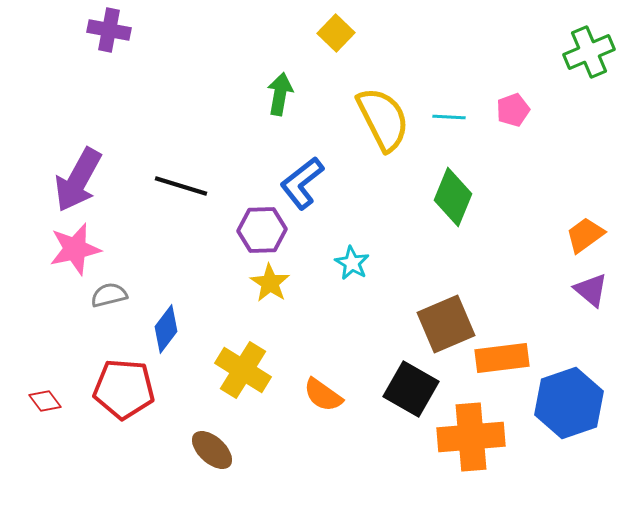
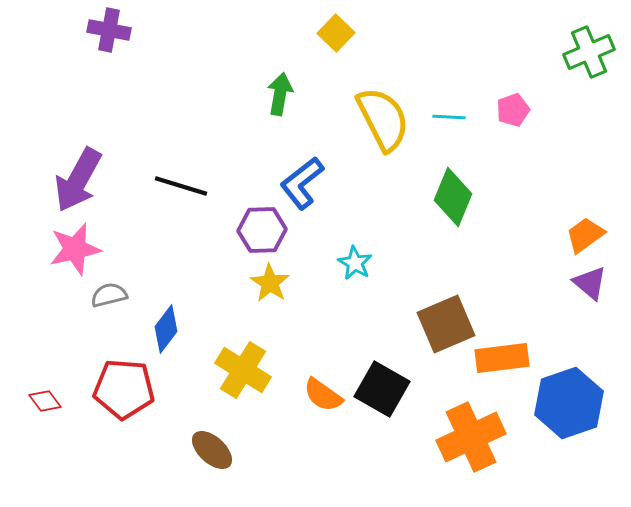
cyan star: moved 3 px right
purple triangle: moved 1 px left, 7 px up
black square: moved 29 px left
orange cross: rotated 20 degrees counterclockwise
